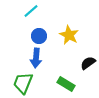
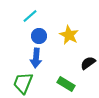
cyan line: moved 1 px left, 5 px down
